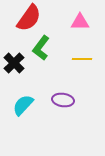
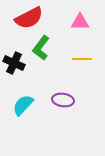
red semicircle: rotated 28 degrees clockwise
black cross: rotated 20 degrees counterclockwise
